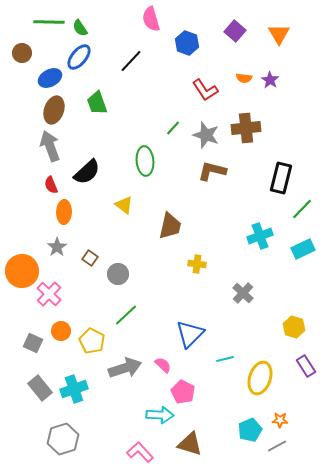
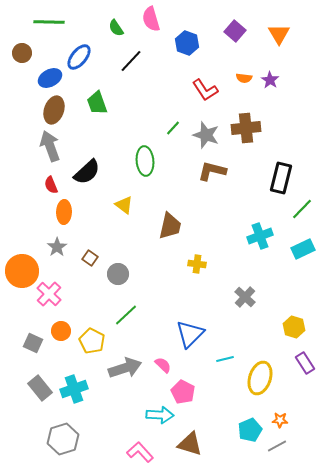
green semicircle at (80, 28): moved 36 px right
gray cross at (243, 293): moved 2 px right, 4 px down
purple rectangle at (306, 366): moved 1 px left, 3 px up
